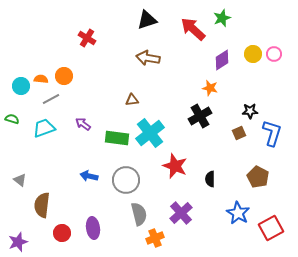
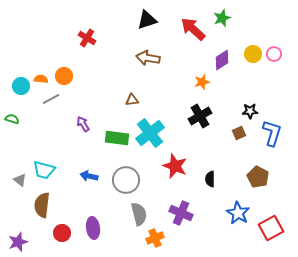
orange star: moved 8 px left, 6 px up; rotated 28 degrees counterclockwise
purple arrow: rotated 21 degrees clockwise
cyan trapezoid: moved 42 px down; rotated 145 degrees counterclockwise
purple cross: rotated 25 degrees counterclockwise
